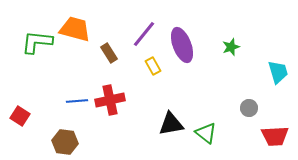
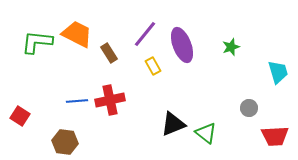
orange trapezoid: moved 2 px right, 5 px down; rotated 12 degrees clockwise
purple line: moved 1 px right
black triangle: moved 2 px right; rotated 12 degrees counterclockwise
